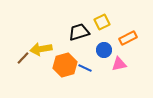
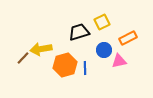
pink triangle: moved 3 px up
blue line: rotated 64 degrees clockwise
